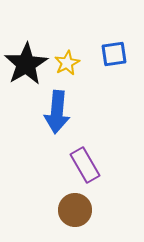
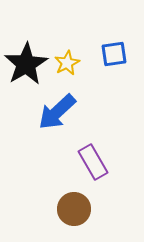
blue arrow: rotated 42 degrees clockwise
purple rectangle: moved 8 px right, 3 px up
brown circle: moved 1 px left, 1 px up
